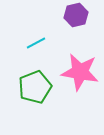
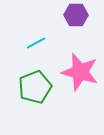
purple hexagon: rotated 15 degrees clockwise
pink star: rotated 6 degrees clockwise
